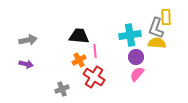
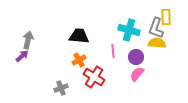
cyan cross: moved 1 px left, 5 px up; rotated 25 degrees clockwise
gray arrow: rotated 66 degrees counterclockwise
pink line: moved 18 px right
purple arrow: moved 4 px left, 8 px up; rotated 56 degrees counterclockwise
gray cross: moved 1 px left, 1 px up
